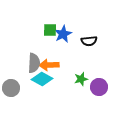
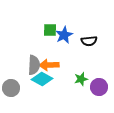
blue star: moved 1 px right, 1 px down
gray semicircle: moved 2 px down
